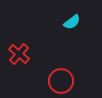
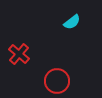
red circle: moved 4 px left
